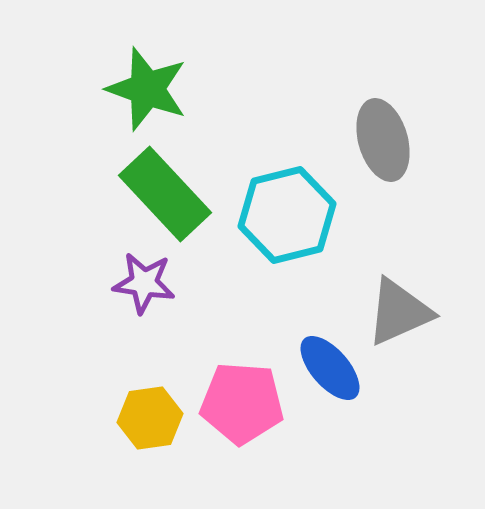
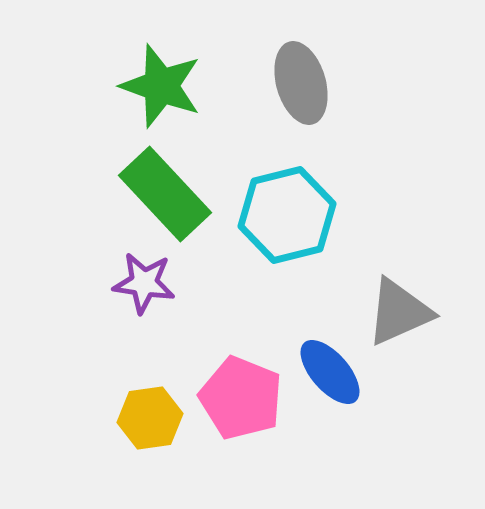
green star: moved 14 px right, 3 px up
gray ellipse: moved 82 px left, 57 px up
blue ellipse: moved 4 px down
pink pentagon: moved 1 px left, 5 px up; rotated 18 degrees clockwise
